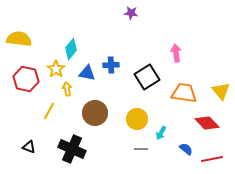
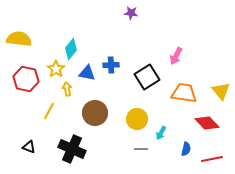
pink arrow: moved 3 px down; rotated 144 degrees counterclockwise
blue semicircle: rotated 64 degrees clockwise
